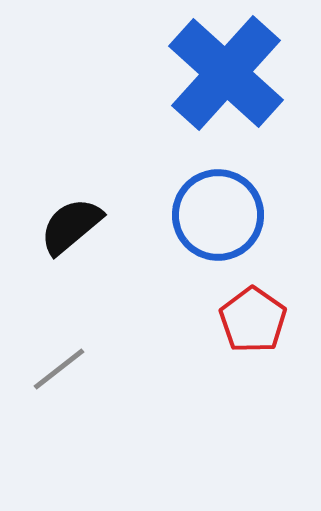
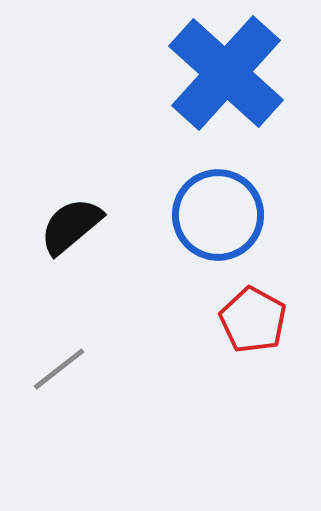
red pentagon: rotated 6 degrees counterclockwise
